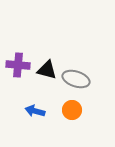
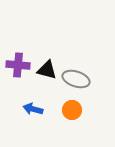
blue arrow: moved 2 px left, 2 px up
